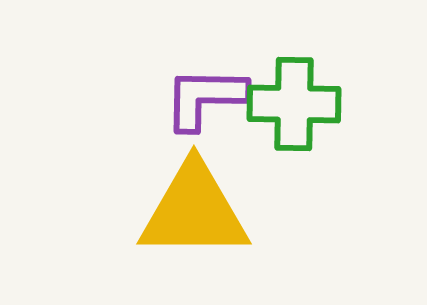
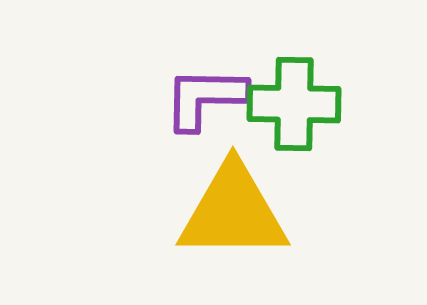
yellow triangle: moved 39 px right, 1 px down
